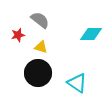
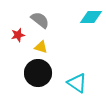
cyan diamond: moved 17 px up
